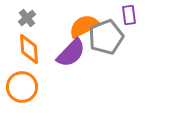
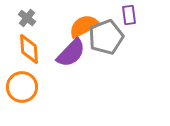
gray cross: rotated 12 degrees counterclockwise
